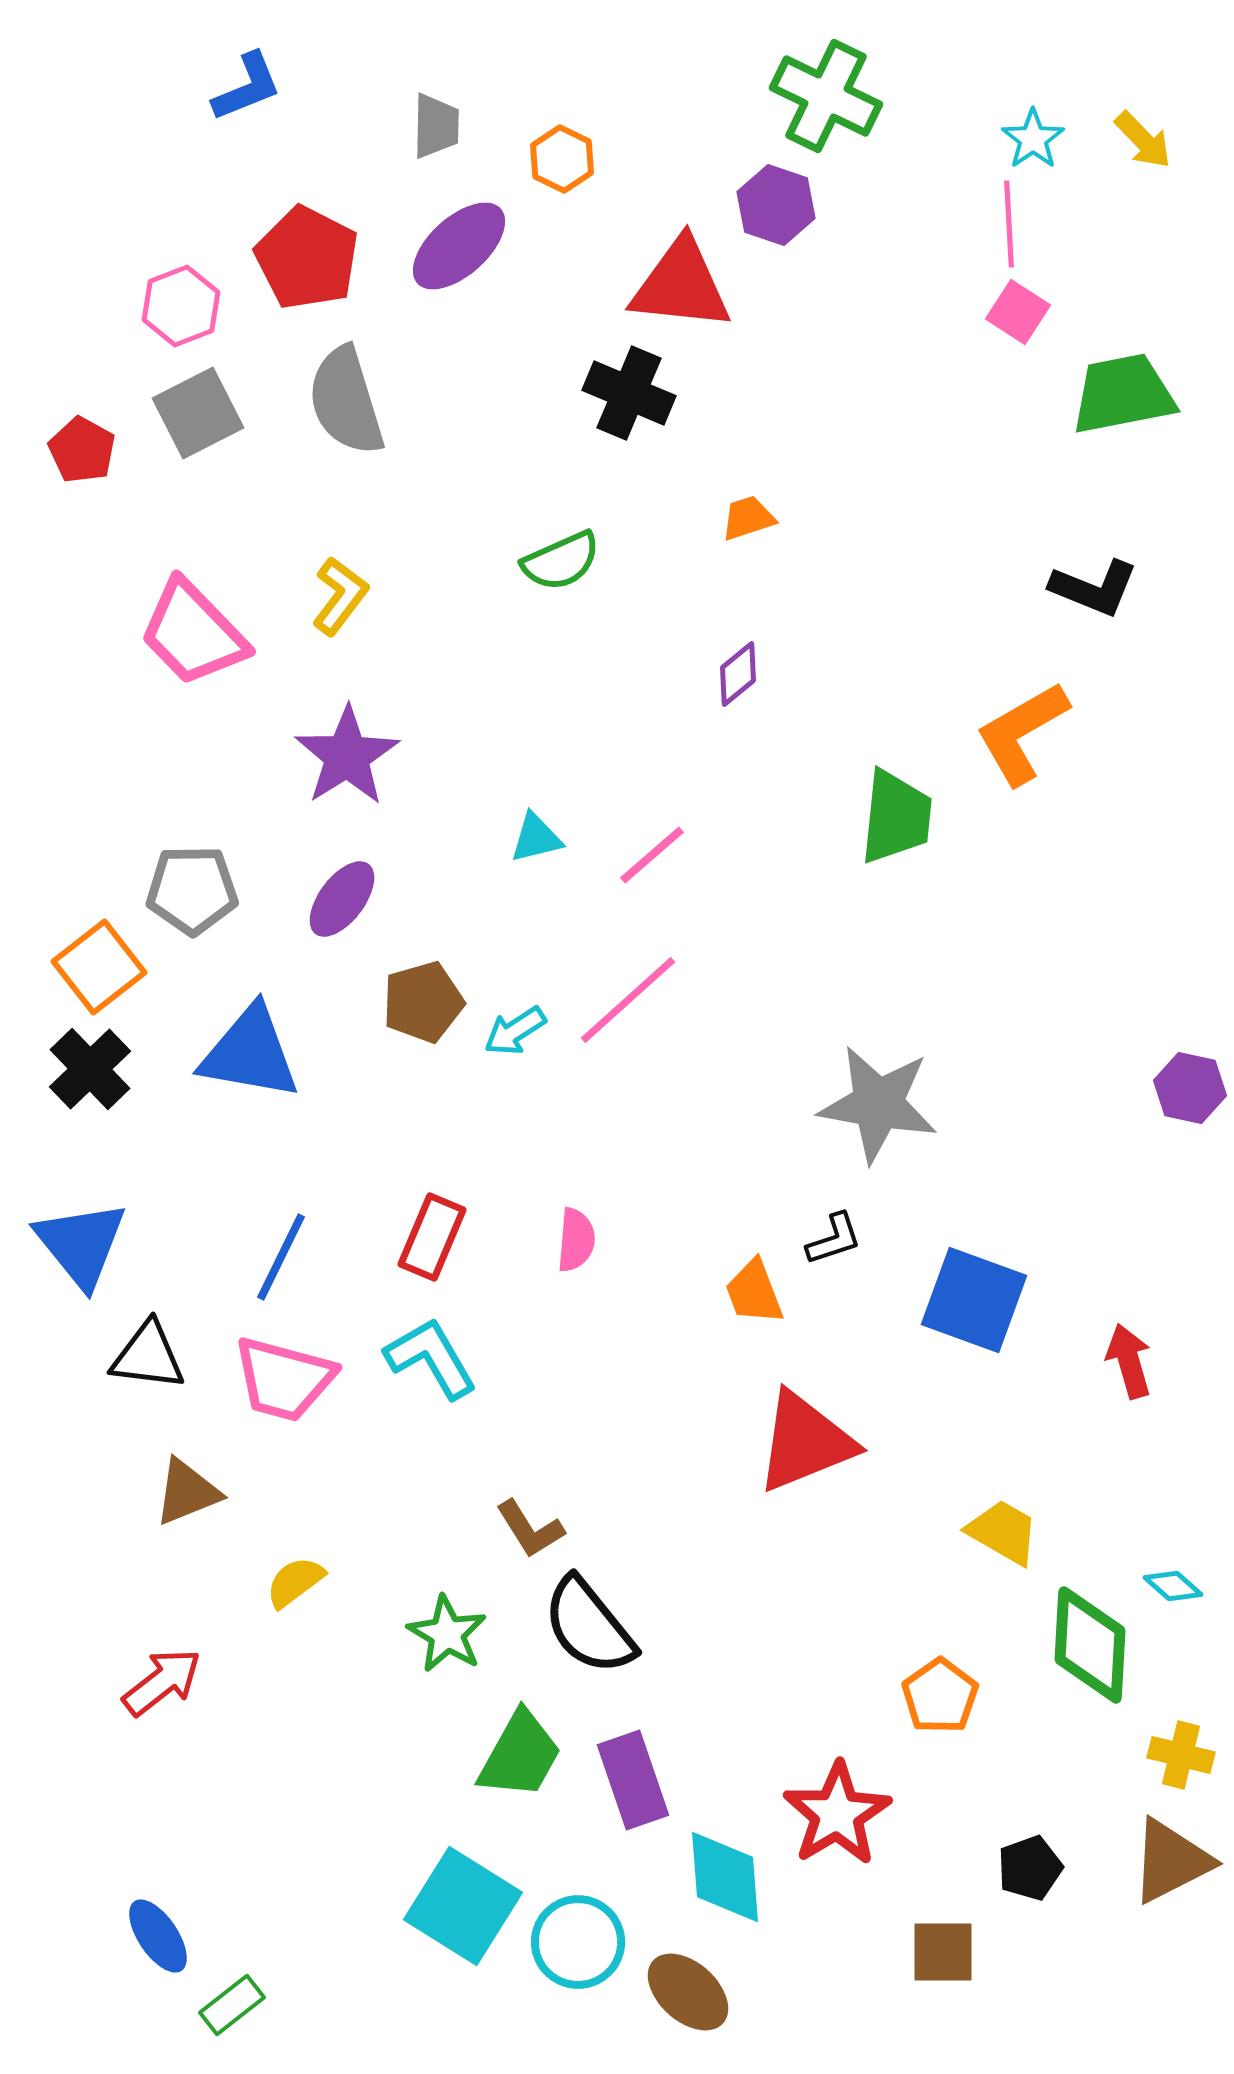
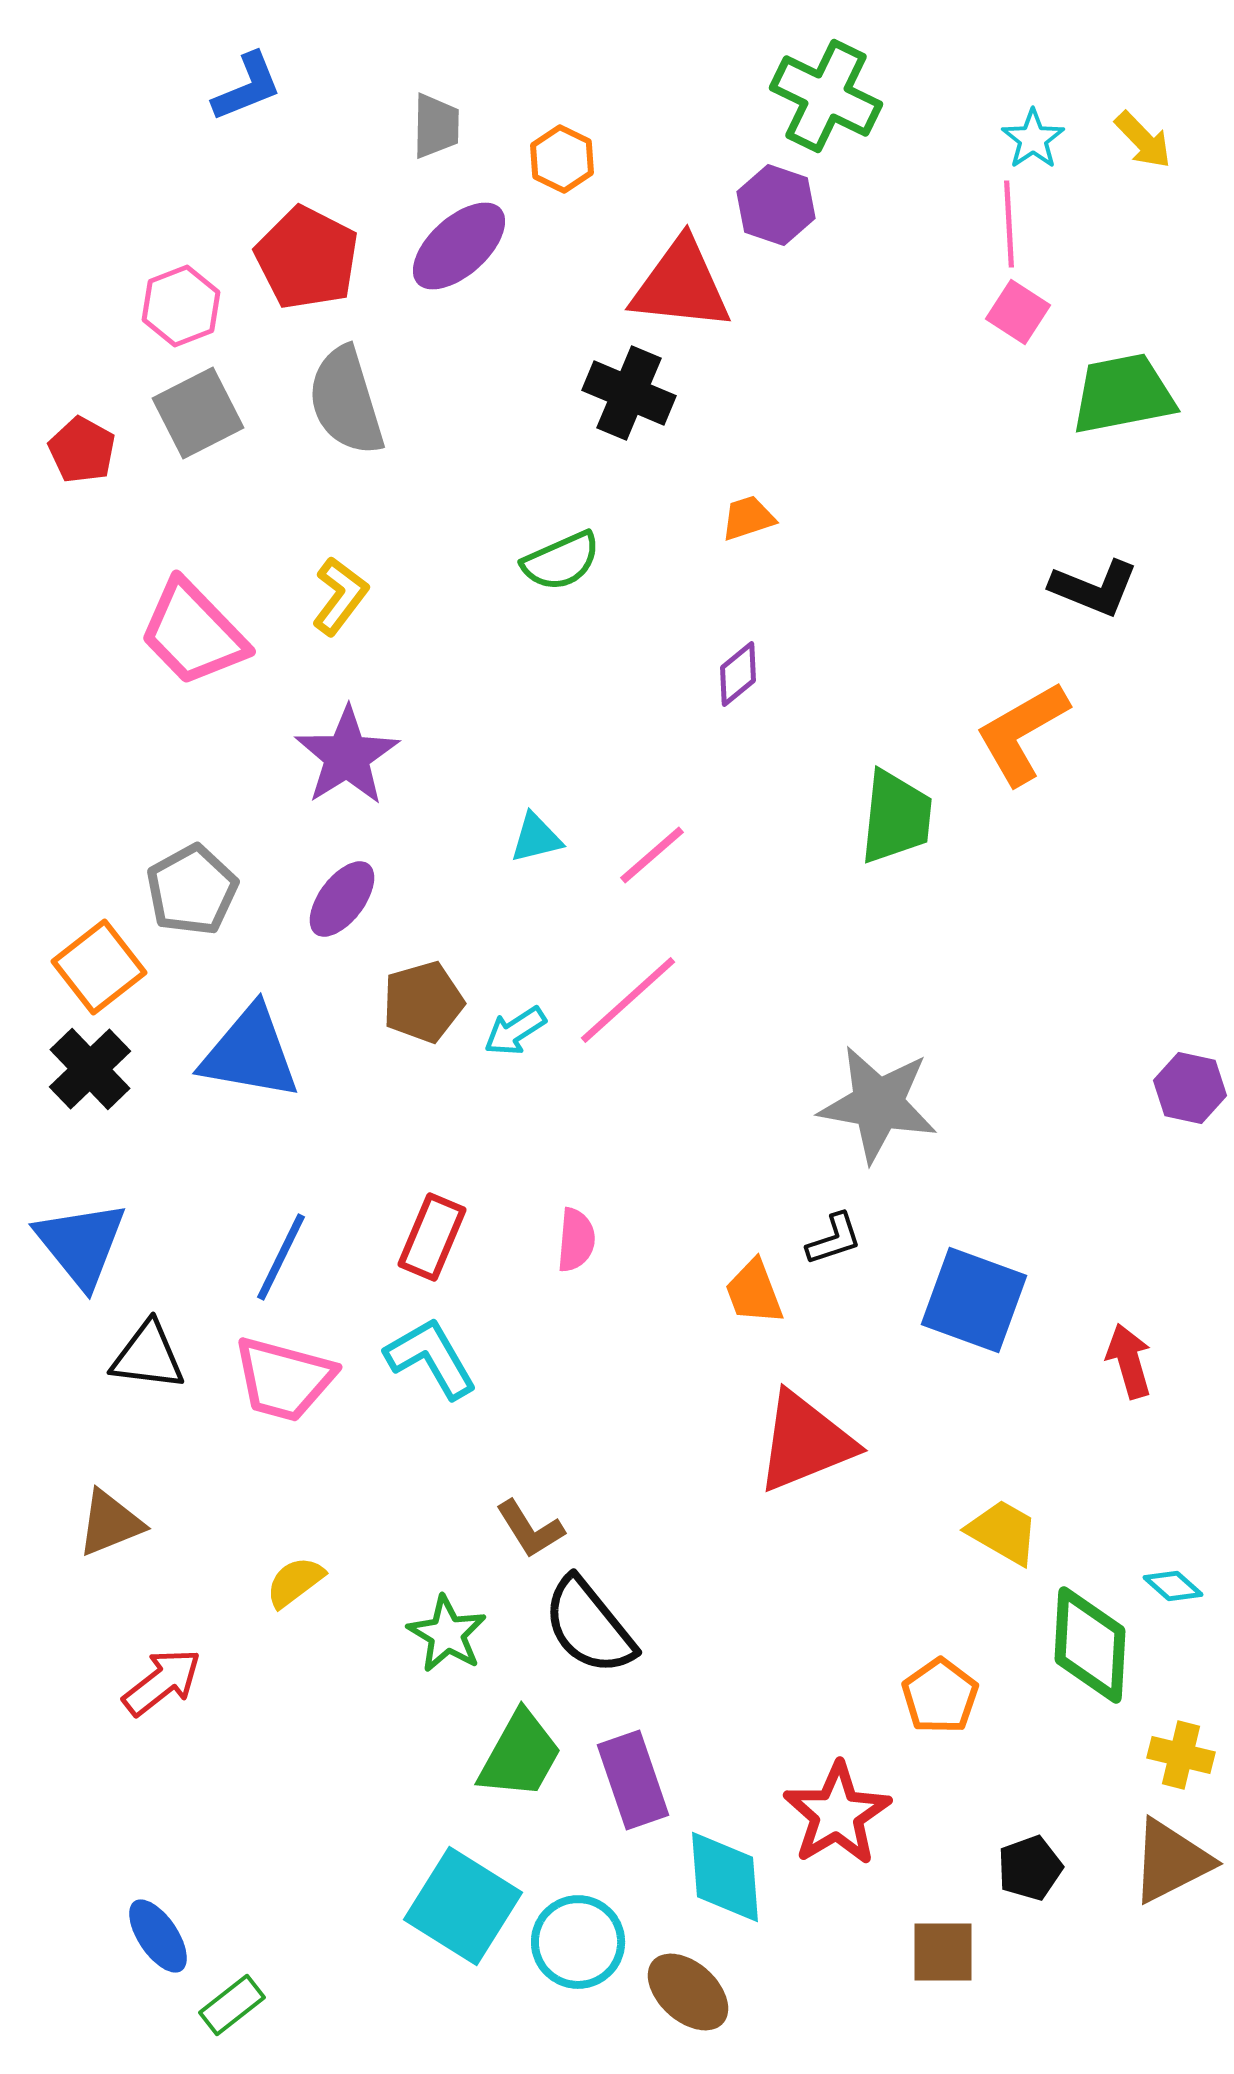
gray pentagon at (192, 890): rotated 28 degrees counterclockwise
brown triangle at (187, 1492): moved 77 px left, 31 px down
